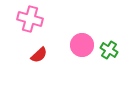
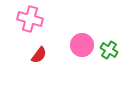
red semicircle: rotated 12 degrees counterclockwise
